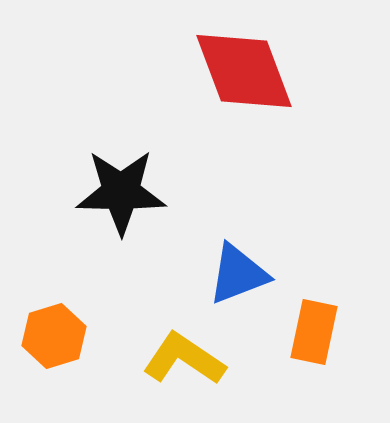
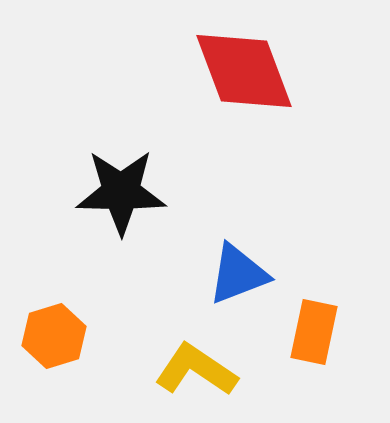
yellow L-shape: moved 12 px right, 11 px down
